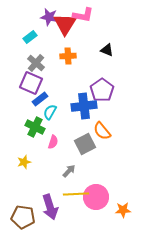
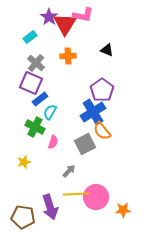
purple star: rotated 24 degrees clockwise
blue cross: moved 9 px right, 6 px down; rotated 25 degrees counterclockwise
